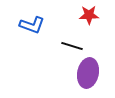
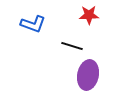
blue L-shape: moved 1 px right, 1 px up
purple ellipse: moved 2 px down
